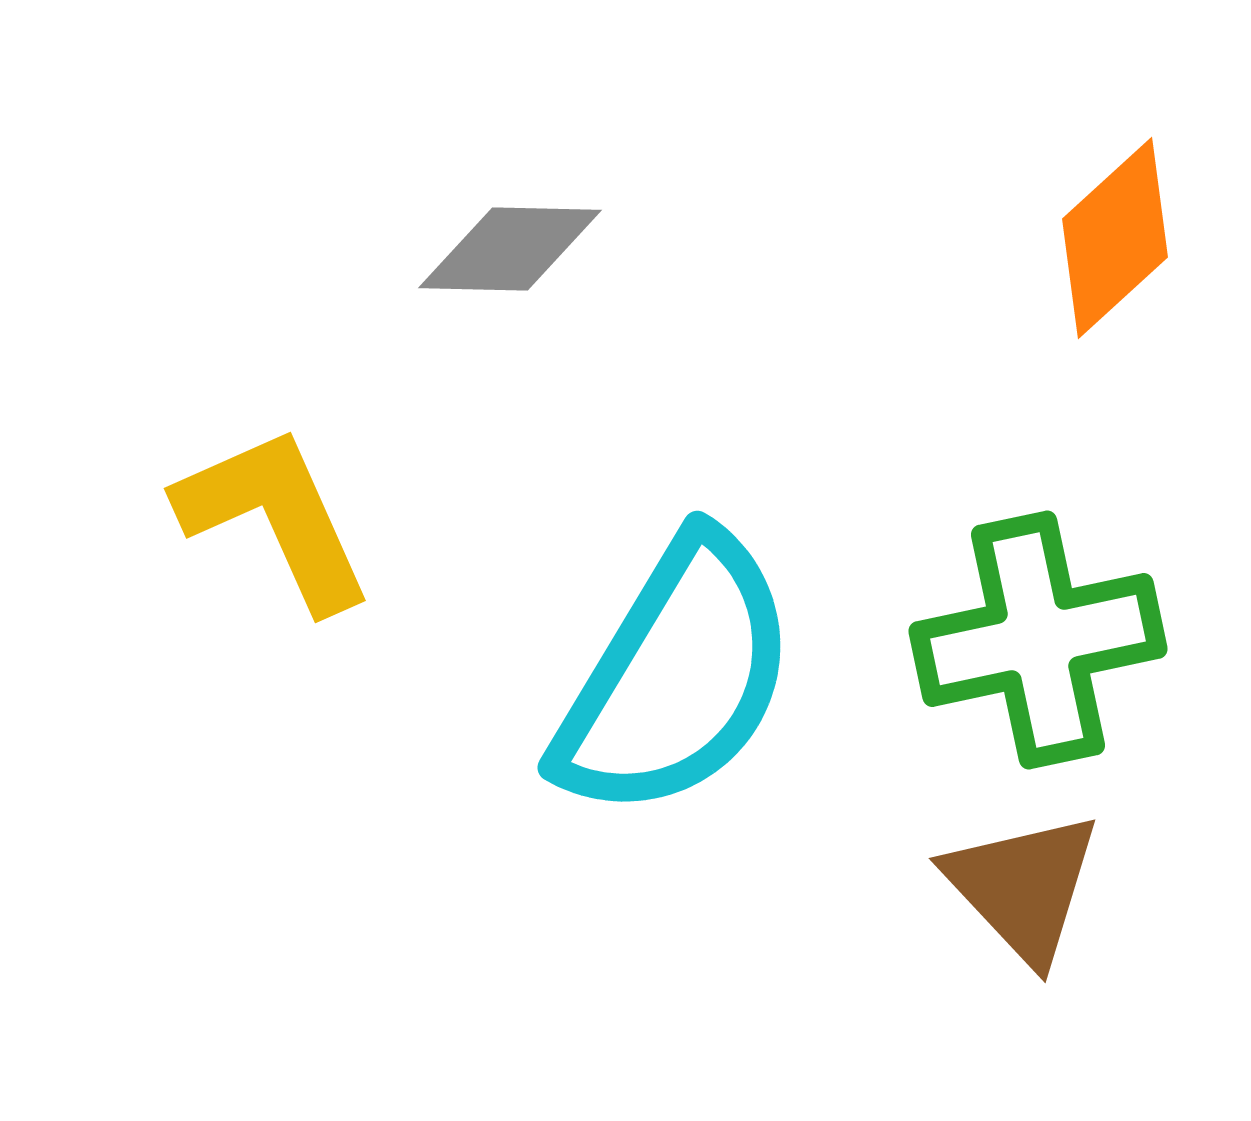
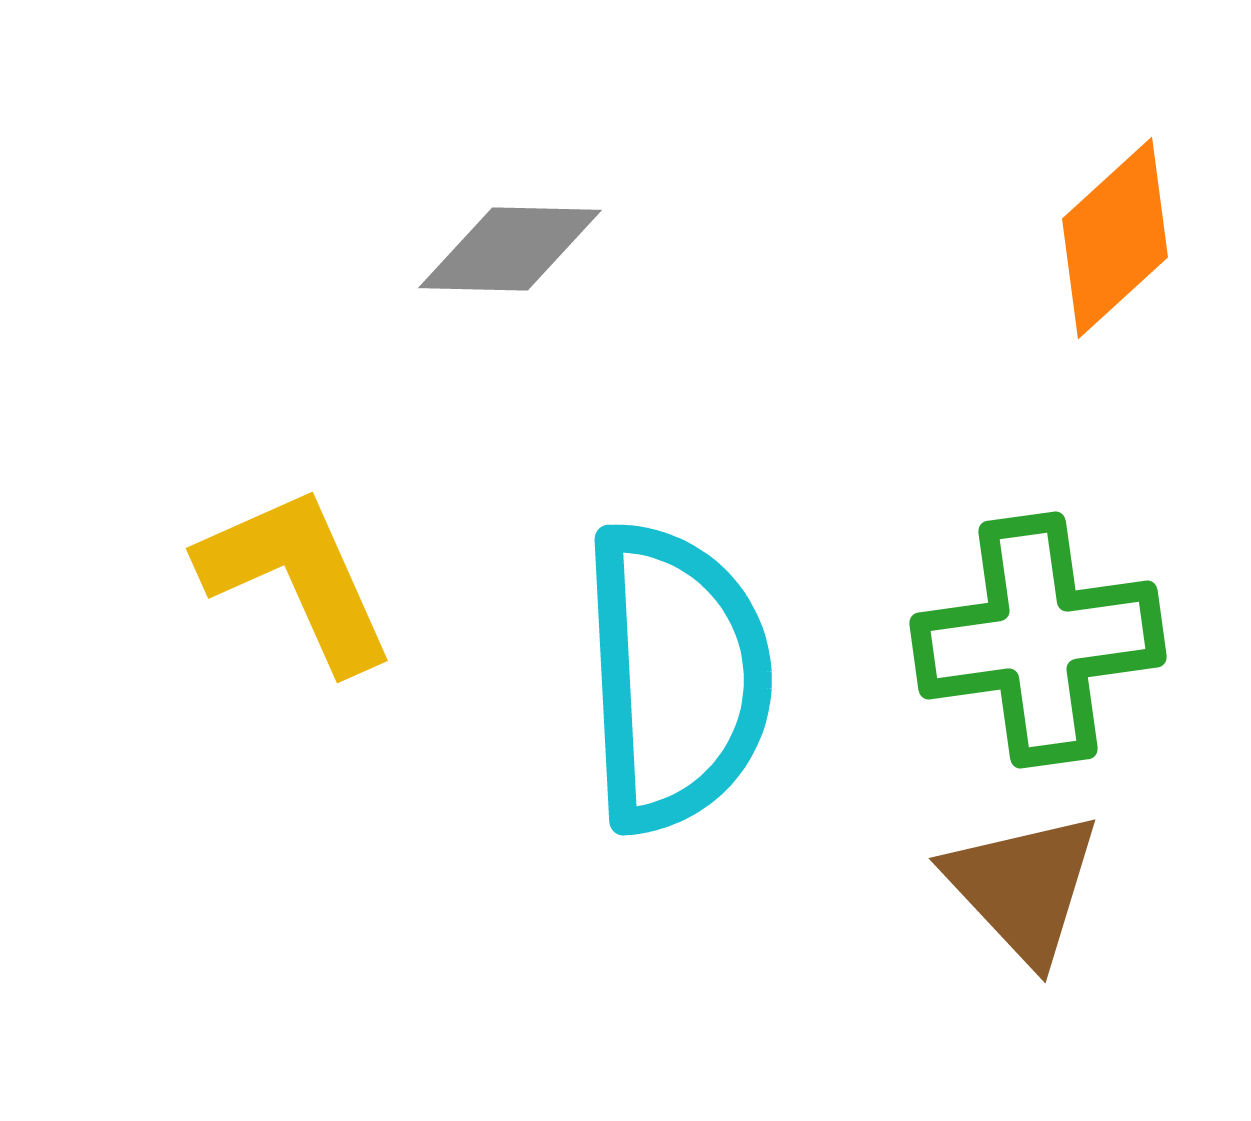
yellow L-shape: moved 22 px right, 60 px down
green cross: rotated 4 degrees clockwise
cyan semicircle: rotated 34 degrees counterclockwise
